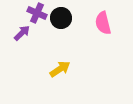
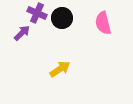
black circle: moved 1 px right
